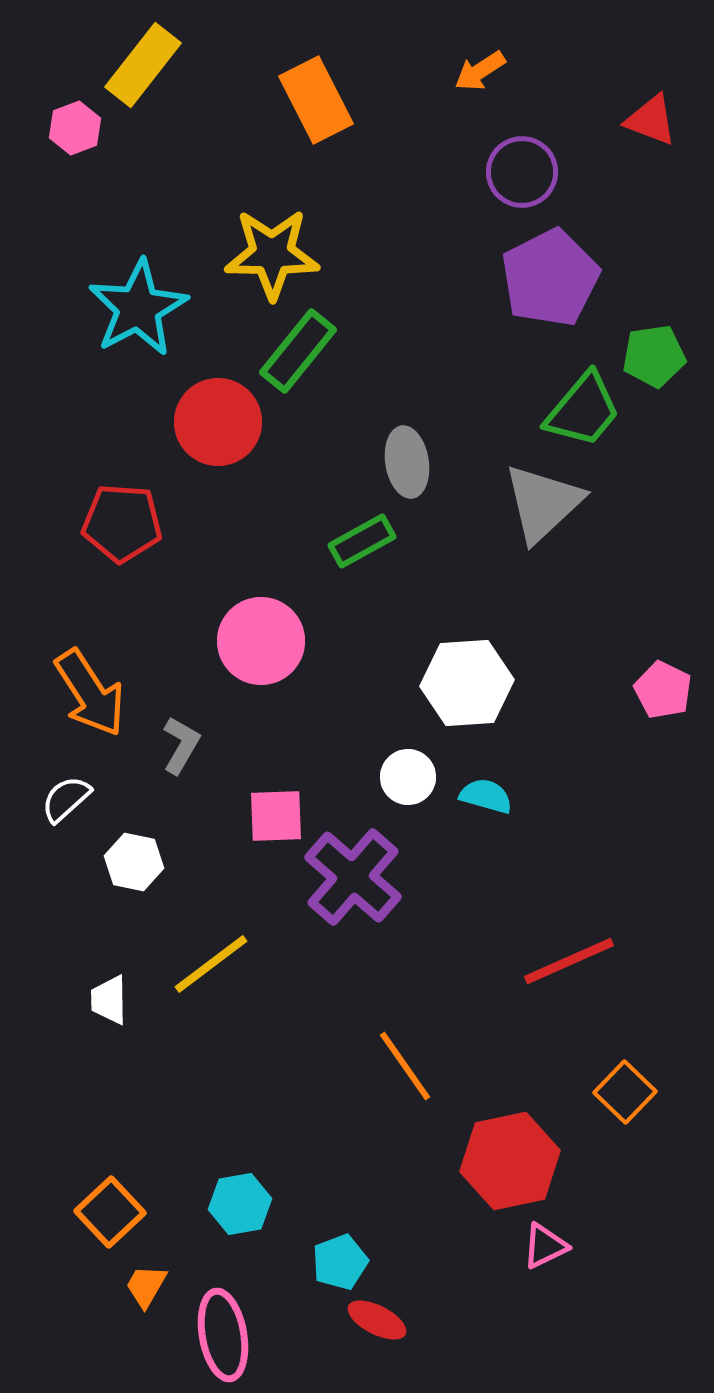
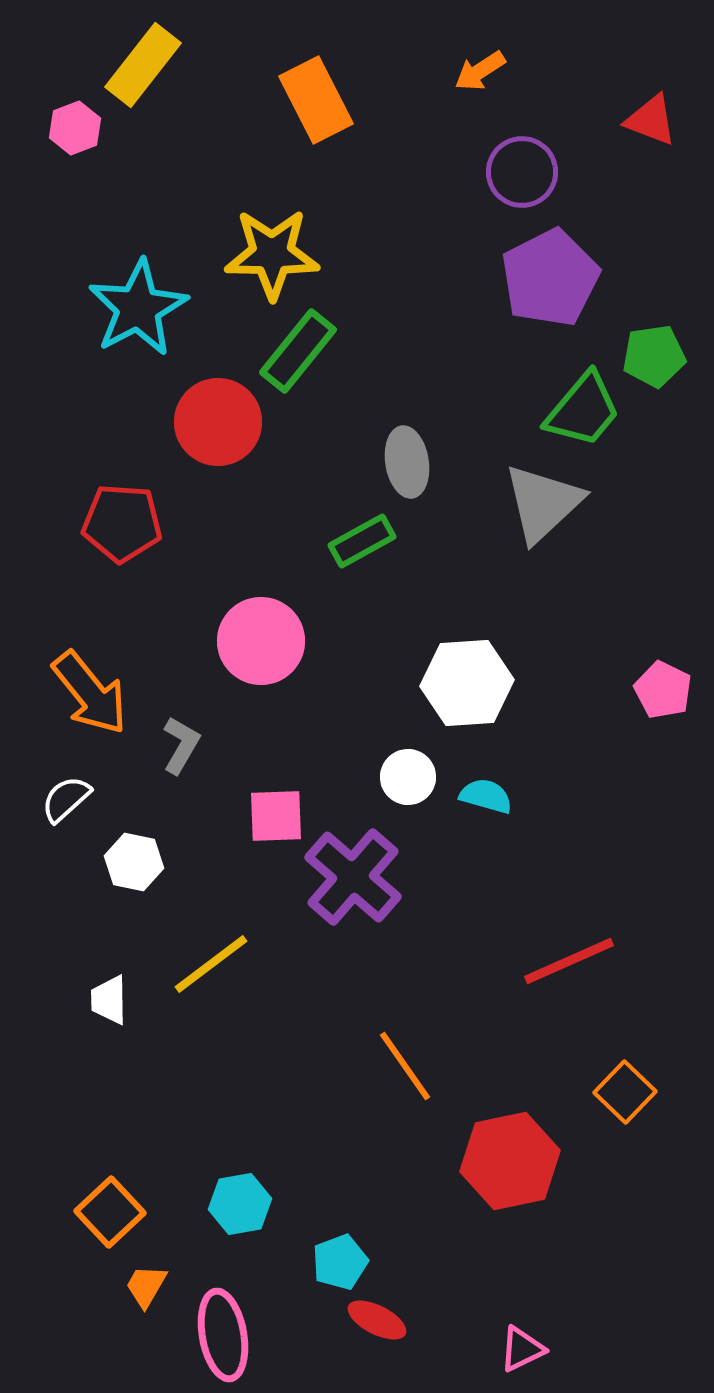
orange arrow at (90, 693): rotated 6 degrees counterclockwise
pink triangle at (545, 1246): moved 23 px left, 103 px down
